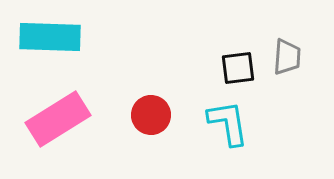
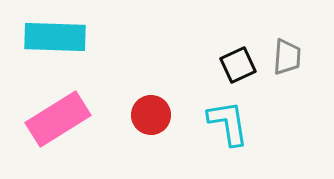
cyan rectangle: moved 5 px right
black square: moved 3 px up; rotated 18 degrees counterclockwise
